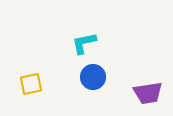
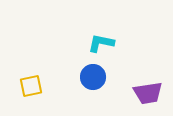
cyan L-shape: moved 17 px right; rotated 24 degrees clockwise
yellow square: moved 2 px down
